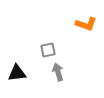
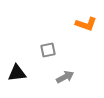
gray arrow: moved 7 px right, 5 px down; rotated 78 degrees clockwise
